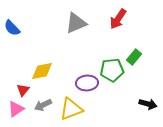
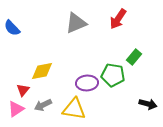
green pentagon: moved 1 px right, 5 px down; rotated 15 degrees clockwise
yellow triangle: moved 3 px right; rotated 30 degrees clockwise
